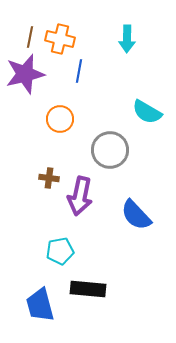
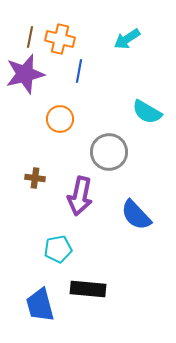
cyan arrow: rotated 56 degrees clockwise
gray circle: moved 1 px left, 2 px down
brown cross: moved 14 px left
cyan pentagon: moved 2 px left, 2 px up
